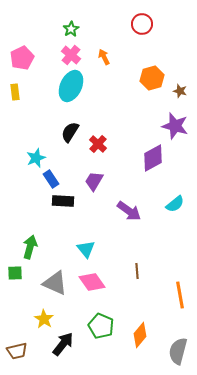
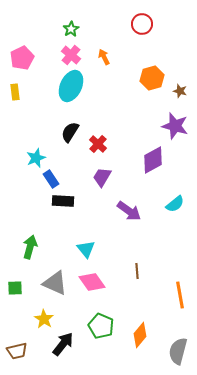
purple diamond: moved 2 px down
purple trapezoid: moved 8 px right, 4 px up
green square: moved 15 px down
